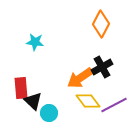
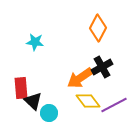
orange diamond: moved 3 px left, 4 px down
